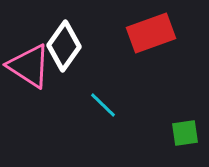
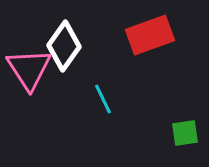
red rectangle: moved 1 px left, 2 px down
pink triangle: moved 3 px down; rotated 24 degrees clockwise
cyan line: moved 6 px up; rotated 20 degrees clockwise
